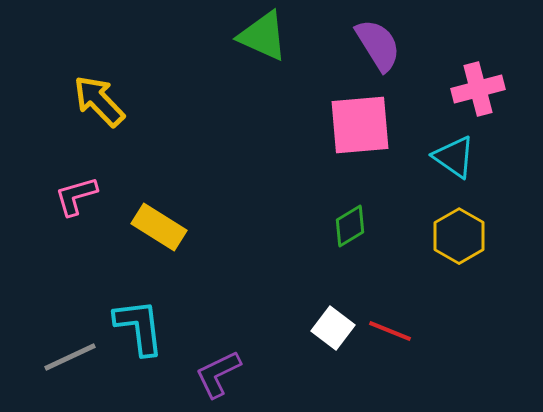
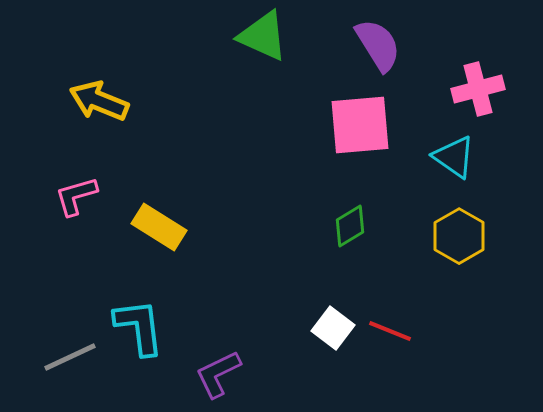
yellow arrow: rotated 24 degrees counterclockwise
